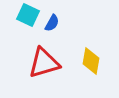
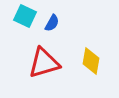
cyan square: moved 3 px left, 1 px down
